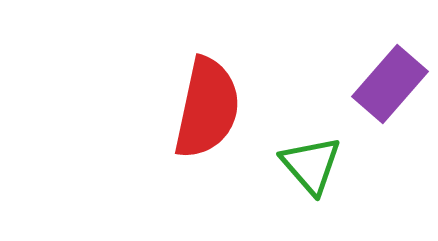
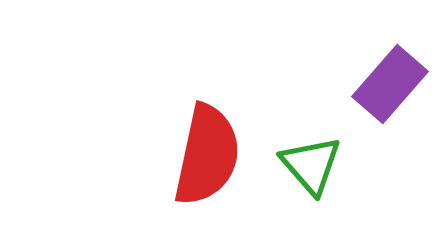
red semicircle: moved 47 px down
